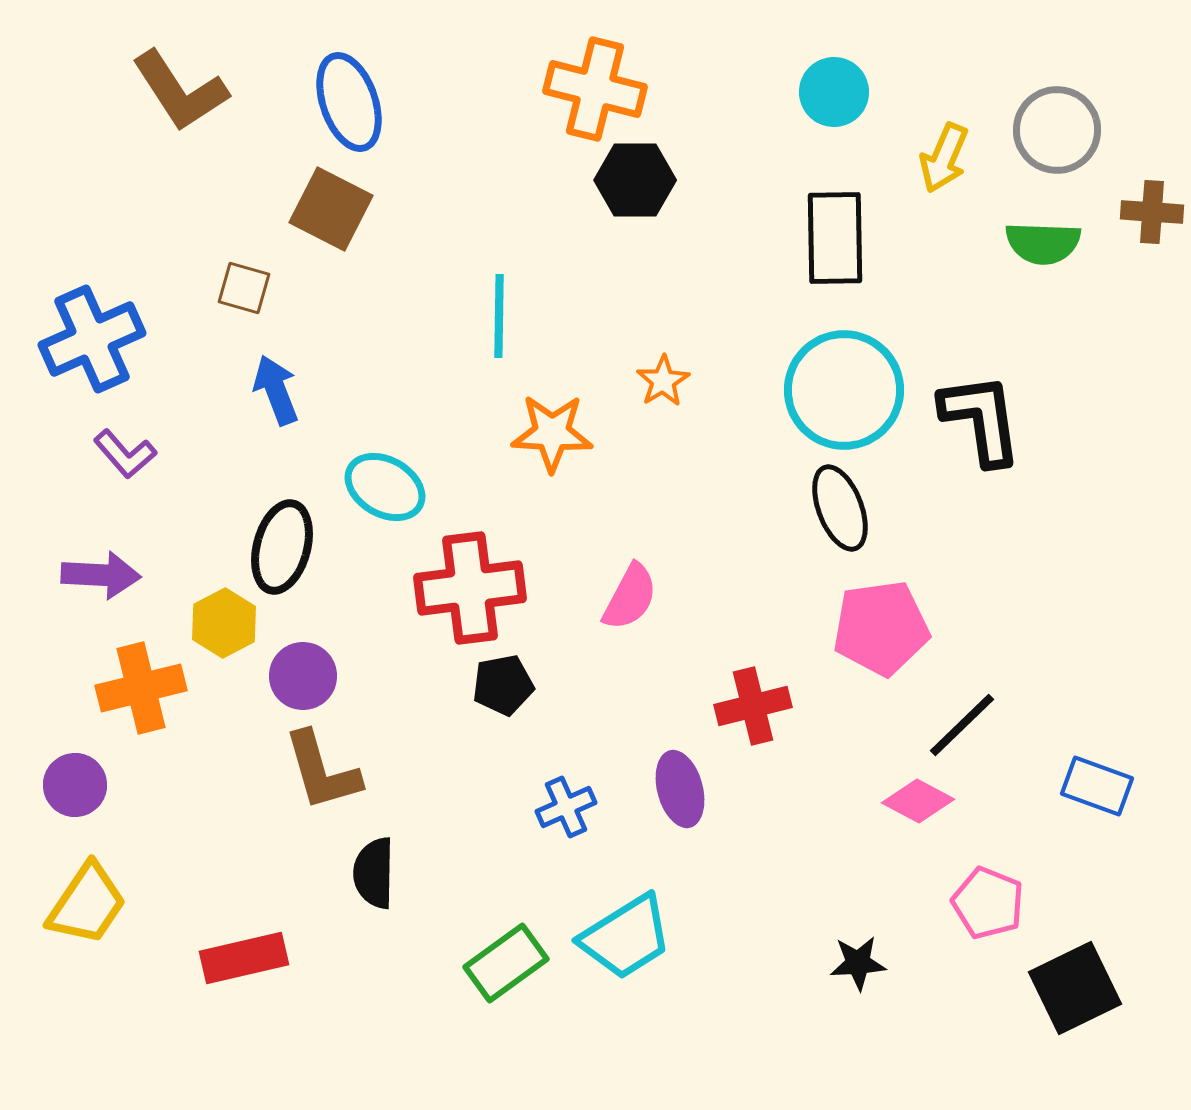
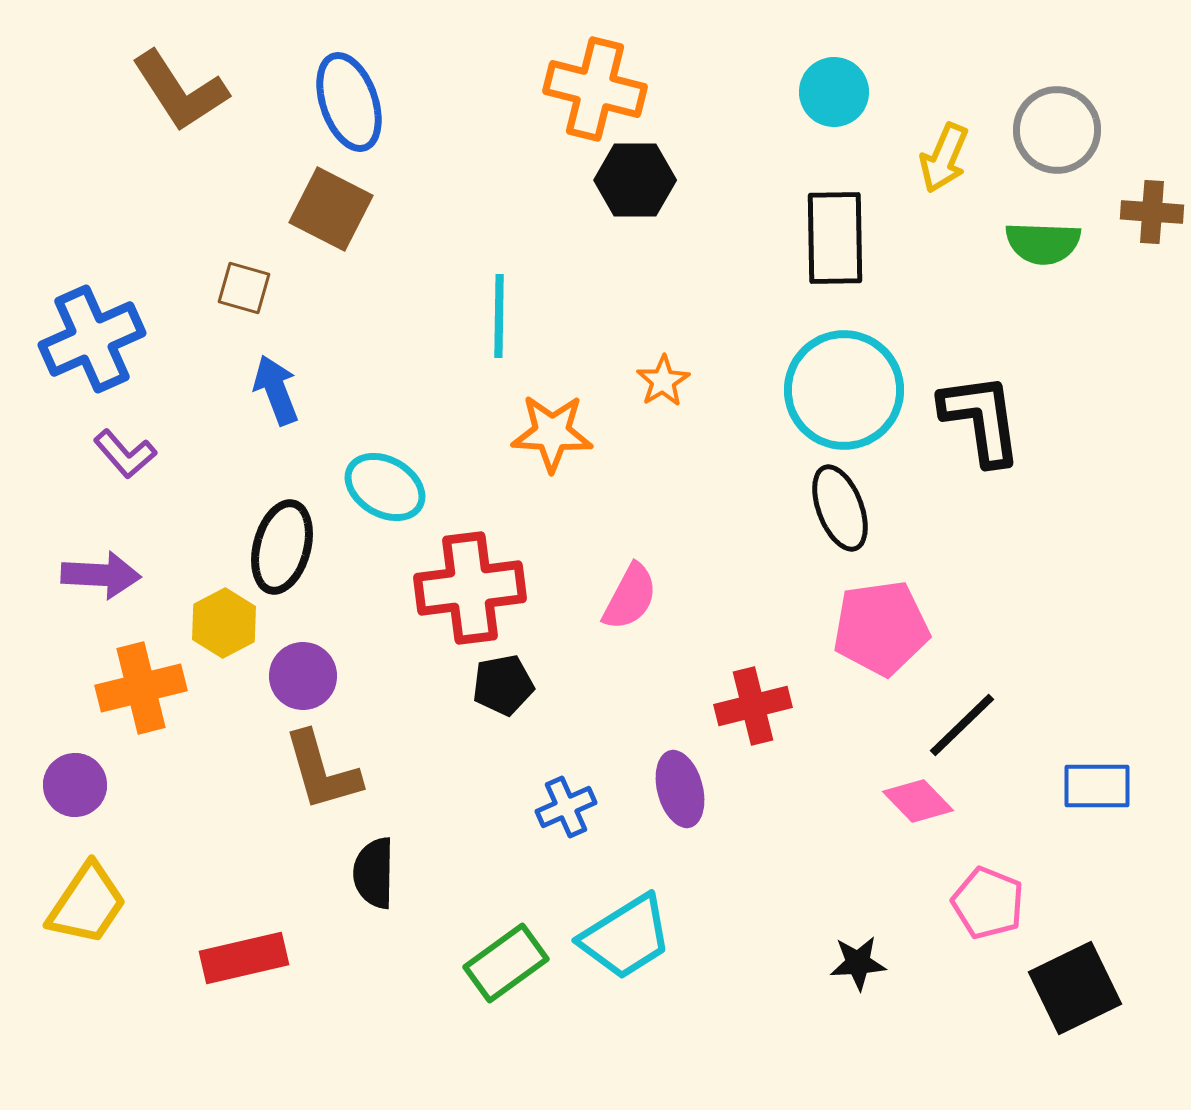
blue rectangle at (1097, 786): rotated 20 degrees counterclockwise
pink diamond at (918, 801): rotated 18 degrees clockwise
